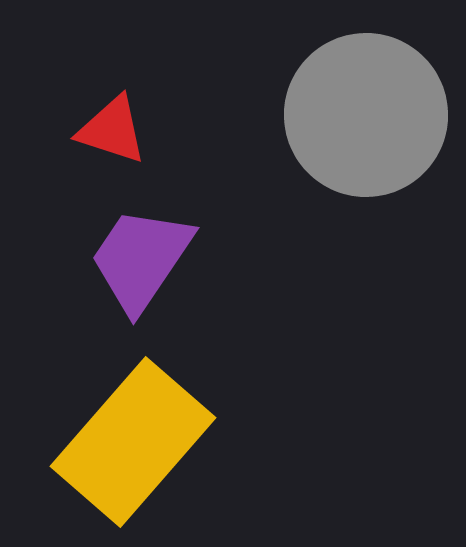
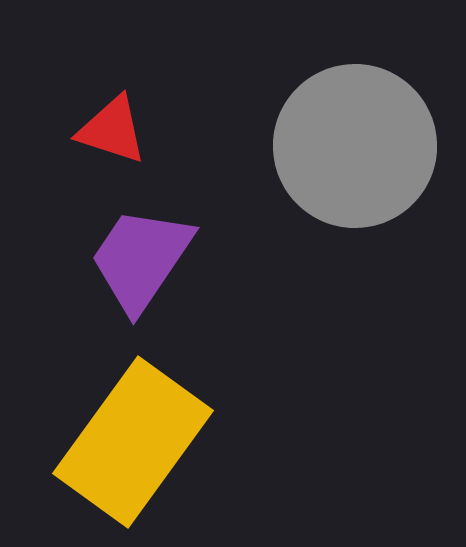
gray circle: moved 11 px left, 31 px down
yellow rectangle: rotated 5 degrees counterclockwise
